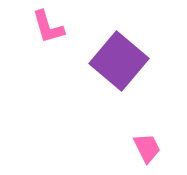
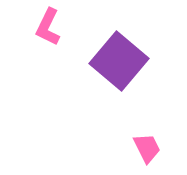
pink L-shape: rotated 42 degrees clockwise
